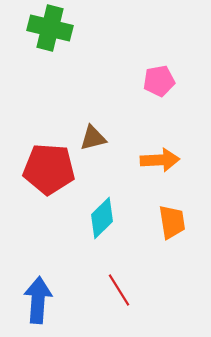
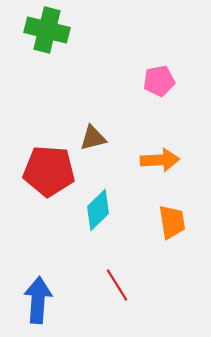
green cross: moved 3 px left, 2 px down
red pentagon: moved 2 px down
cyan diamond: moved 4 px left, 8 px up
red line: moved 2 px left, 5 px up
